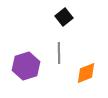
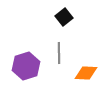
orange diamond: rotated 25 degrees clockwise
